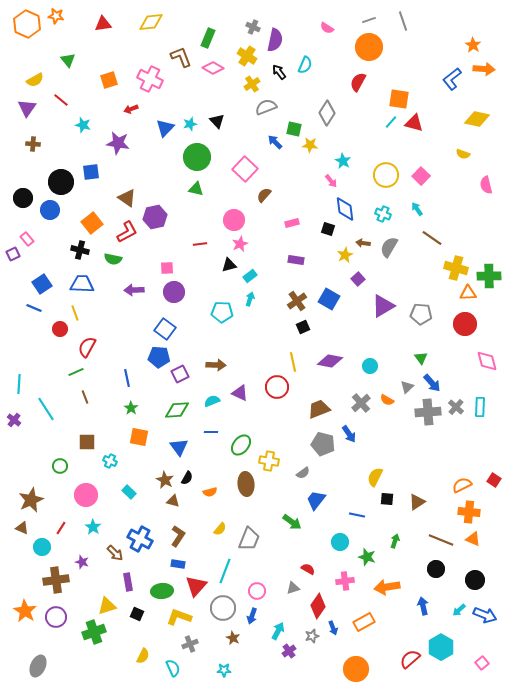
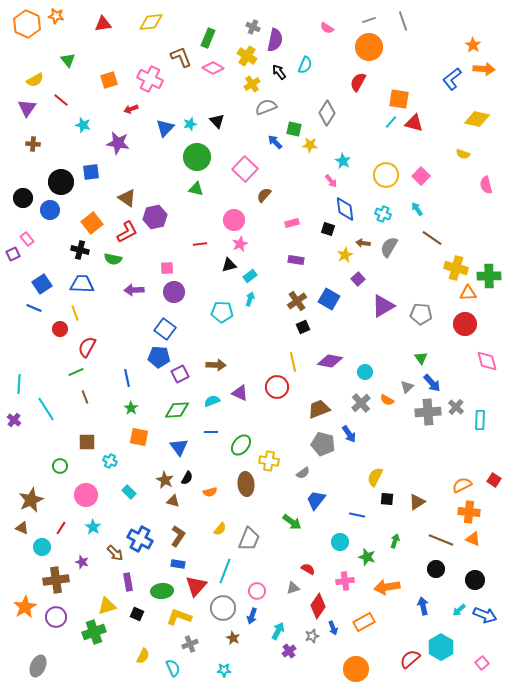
cyan circle at (370, 366): moved 5 px left, 6 px down
cyan rectangle at (480, 407): moved 13 px down
orange star at (25, 611): moved 4 px up; rotated 10 degrees clockwise
